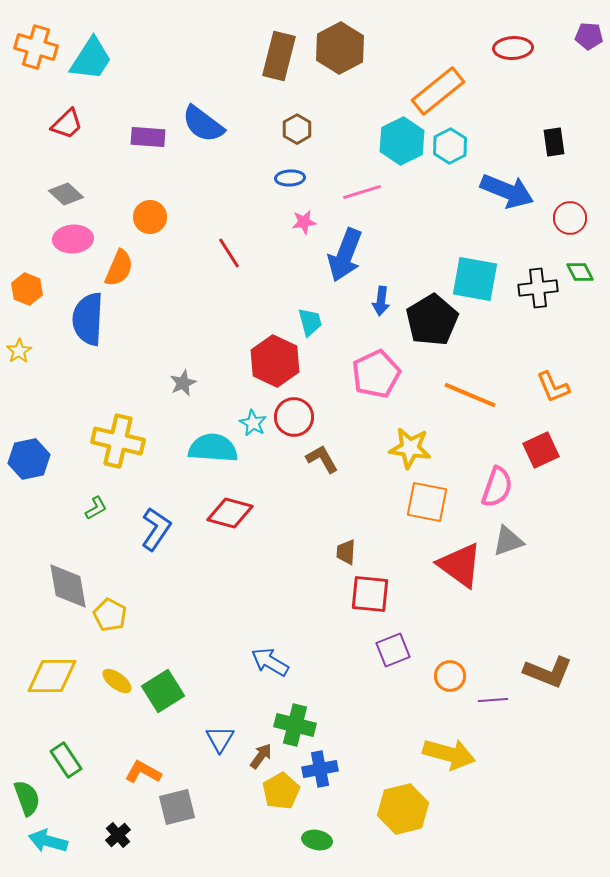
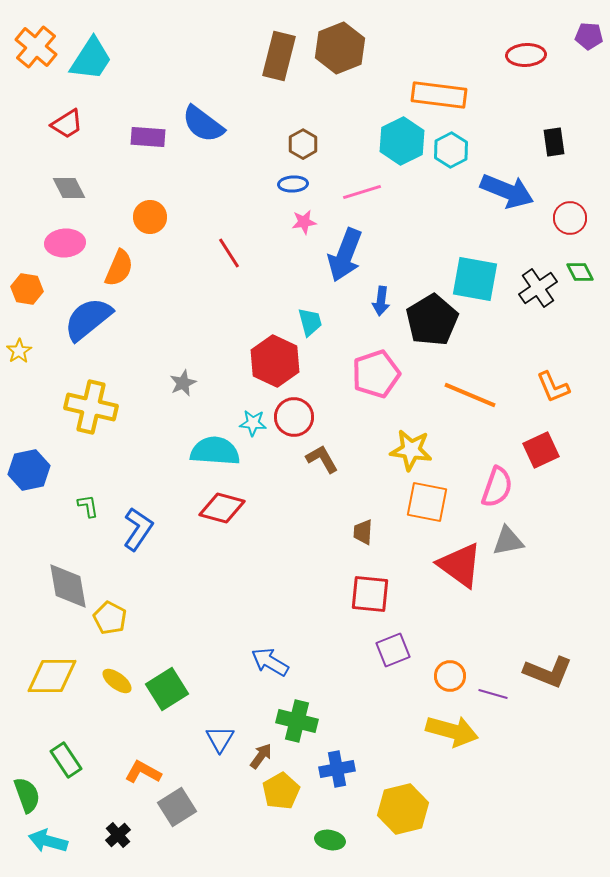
orange cross at (36, 47): rotated 24 degrees clockwise
brown hexagon at (340, 48): rotated 6 degrees clockwise
red ellipse at (513, 48): moved 13 px right, 7 px down
orange rectangle at (438, 91): moved 1 px right, 4 px down; rotated 46 degrees clockwise
red trapezoid at (67, 124): rotated 12 degrees clockwise
brown hexagon at (297, 129): moved 6 px right, 15 px down
cyan hexagon at (450, 146): moved 1 px right, 4 px down
blue ellipse at (290, 178): moved 3 px right, 6 px down
gray diamond at (66, 194): moved 3 px right, 6 px up; rotated 20 degrees clockwise
pink ellipse at (73, 239): moved 8 px left, 4 px down
black cross at (538, 288): rotated 27 degrees counterclockwise
orange hexagon at (27, 289): rotated 12 degrees counterclockwise
blue semicircle at (88, 319): rotated 48 degrees clockwise
pink pentagon at (376, 374): rotated 6 degrees clockwise
cyan star at (253, 423): rotated 24 degrees counterclockwise
yellow cross at (118, 441): moved 27 px left, 34 px up
cyan semicircle at (213, 448): moved 2 px right, 3 px down
yellow star at (410, 448): moved 1 px right, 2 px down
blue hexagon at (29, 459): moved 11 px down
green L-shape at (96, 508): moved 8 px left, 2 px up; rotated 70 degrees counterclockwise
red diamond at (230, 513): moved 8 px left, 5 px up
blue L-shape at (156, 529): moved 18 px left
gray triangle at (508, 541): rotated 8 degrees clockwise
brown trapezoid at (346, 552): moved 17 px right, 20 px up
yellow pentagon at (110, 615): moved 3 px down
green square at (163, 691): moved 4 px right, 2 px up
purple line at (493, 700): moved 6 px up; rotated 20 degrees clockwise
green cross at (295, 725): moved 2 px right, 4 px up
yellow arrow at (449, 754): moved 3 px right, 23 px up
blue cross at (320, 769): moved 17 px right
green semicircle at (27, 798): moved 3 px up
gray square at (177, 807): rotated 18 degrees counterclockwise
green ellipse at (317, 840): moved 13 px right
